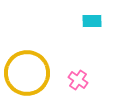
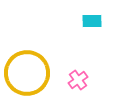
pink cross: rotated 18 degrees clockwise
